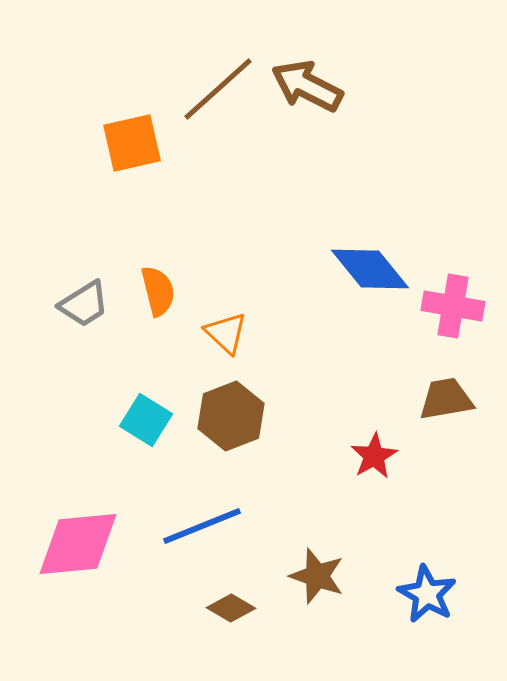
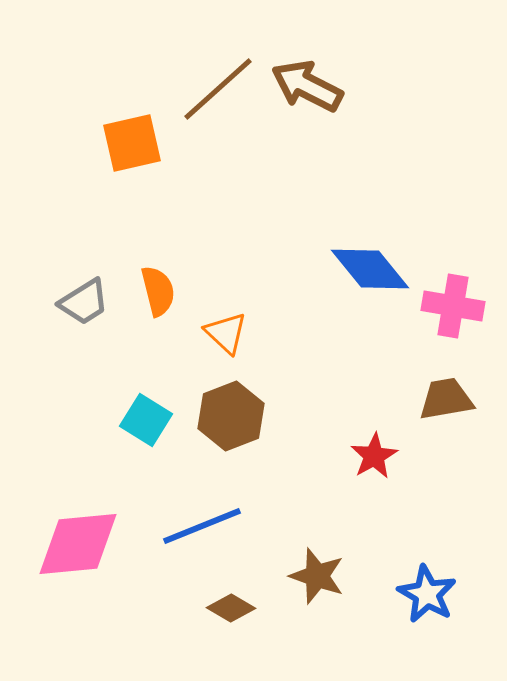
gray trapezoid: moved 2 px up
